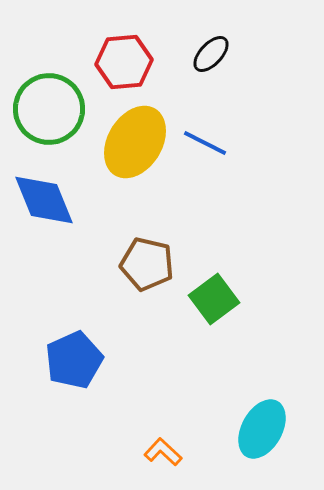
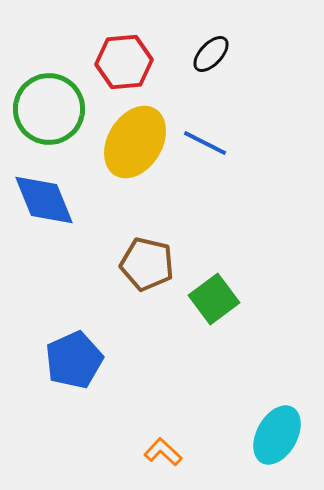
cyan ellipse: moved 15 px right, 6 px down
